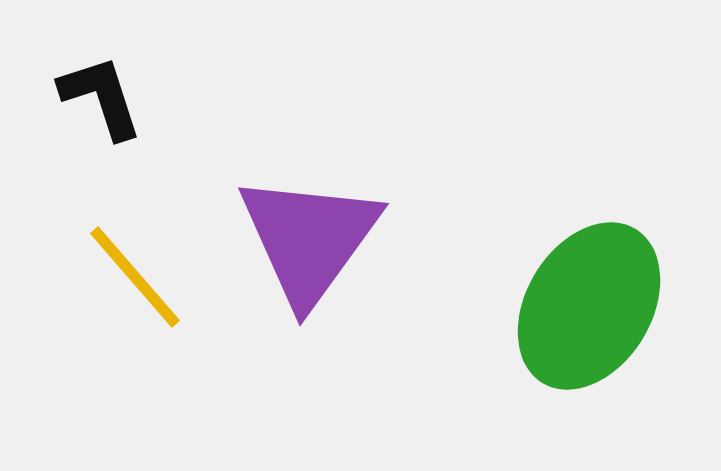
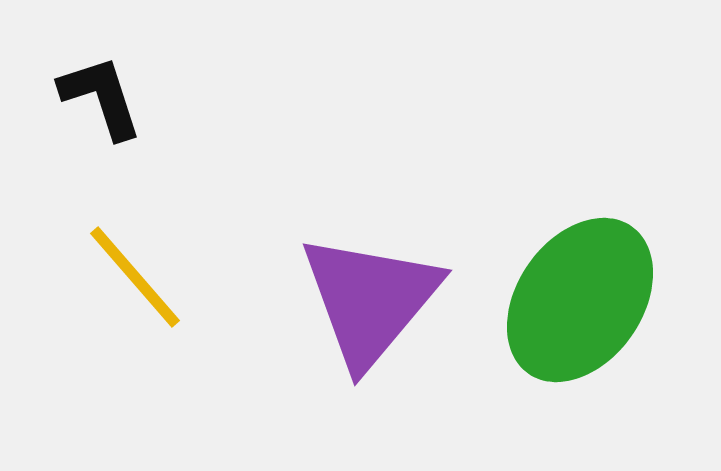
purple triangle: moved 61 px right, 61 px down; rotated 4 degrees clockwise
green ellipse: moved 9 px left, 6 px up; rotated 4 degrees clockwise
